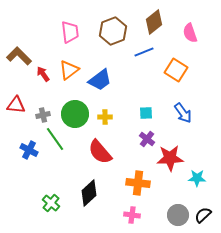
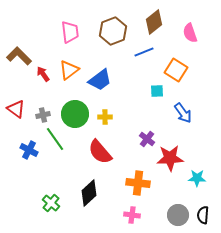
red triangle: moved 4 px down; rotated 30 degrees clockwise
cyan square: moved 11 px right, 22 px up
black semicircle: rotated 42 degrees counterclockwise
